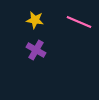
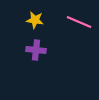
purple cross: rotated 24 degrees counterclockwise
